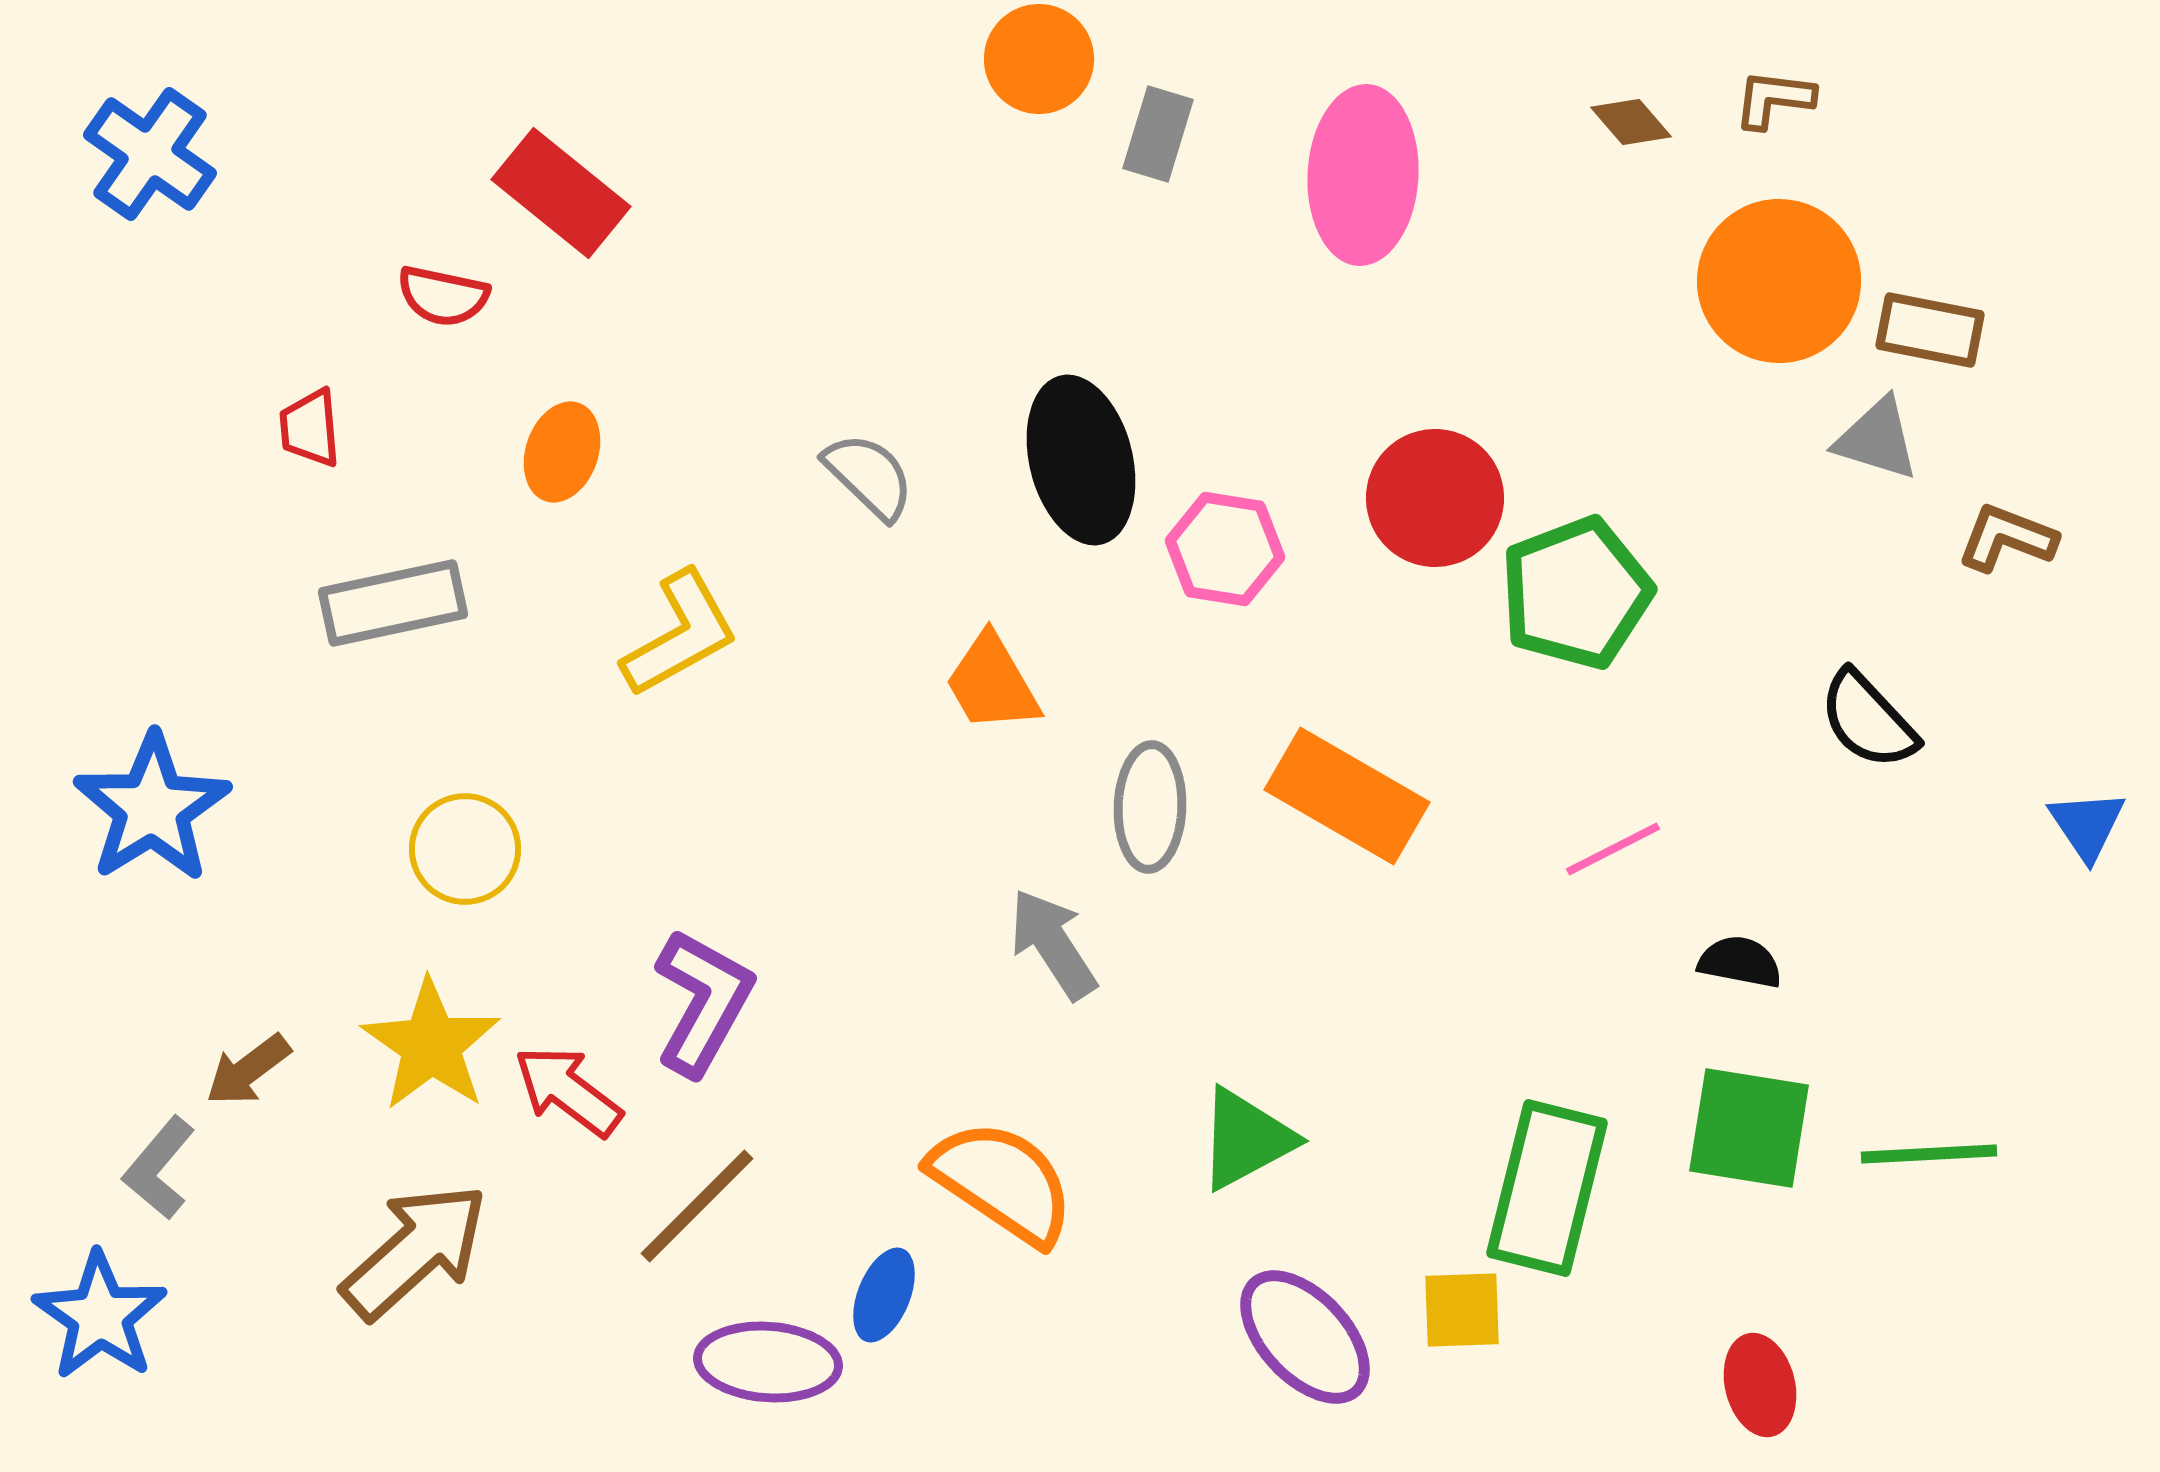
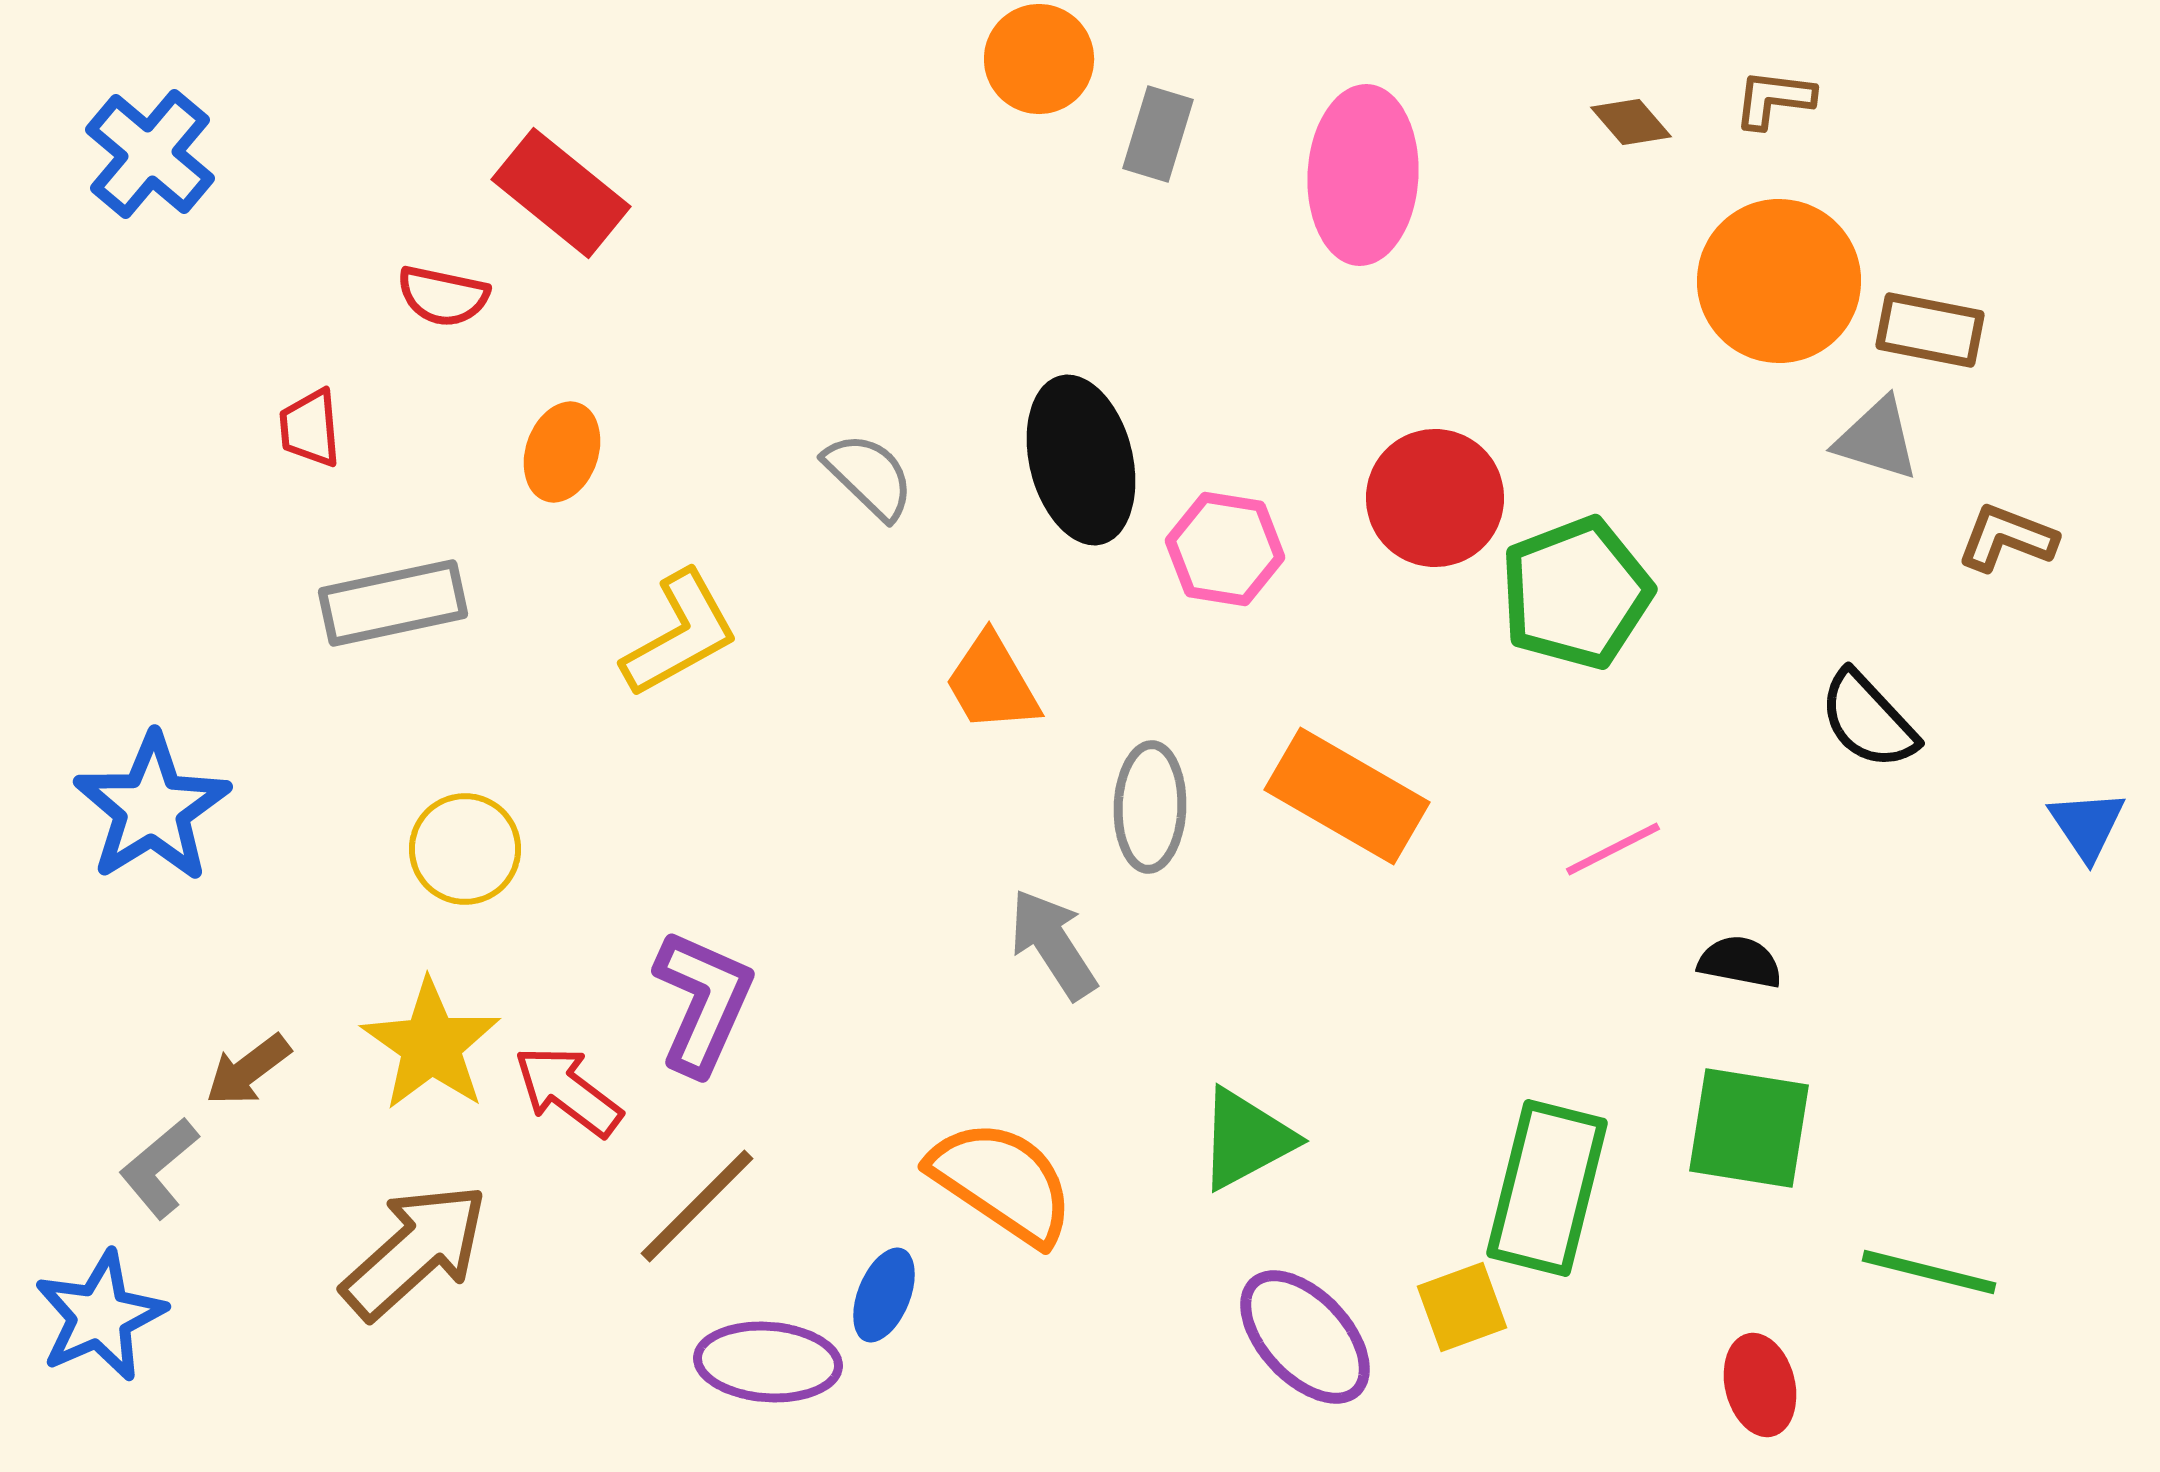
blue cross at (150, 154): rotated 5 degrees clockwise
purple L-shape at (703, 1002): rotated 5 degrees counterclockwise
green line at (1929, 1154): moved 118 px down; rotated 17 degrees clockwise
gray L-shape at (159, 1168): rotated 10 degrees clockwise
yellow square at (1462, 1310): moved 3 px up; rotated 18 degrees counterclockwise
blue star at (100, 1316): rotated 13 degrees clockwise
